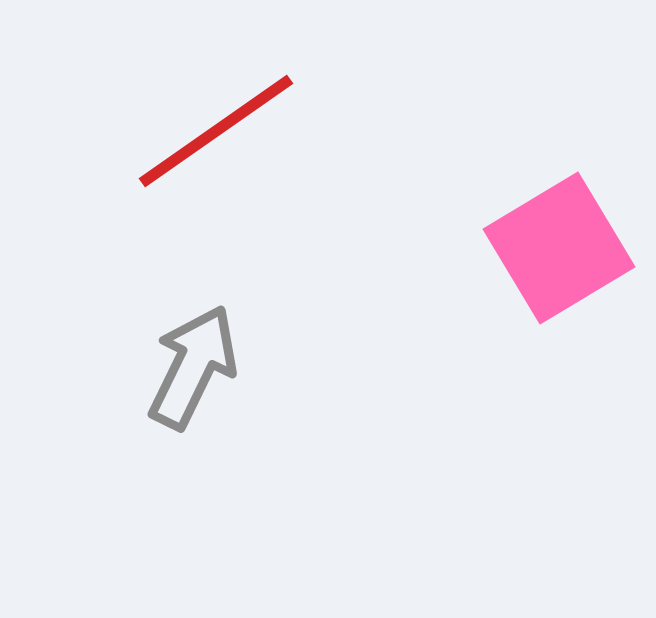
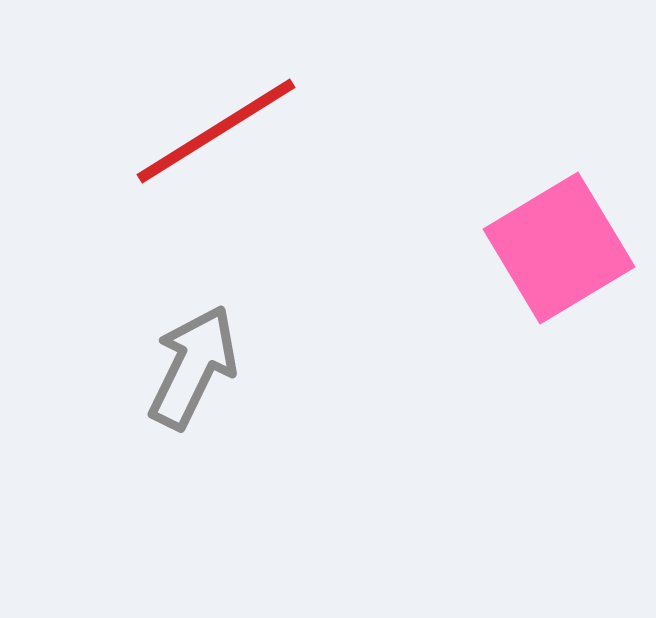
red line: rotated 3 degrees clockwise
